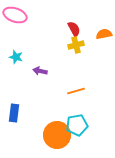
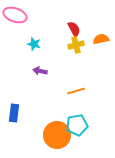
orange semicircle: moved 3 px left, 5 px down
cyan star: moved 18 px right, 13 px up
